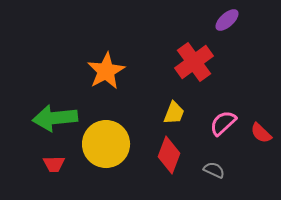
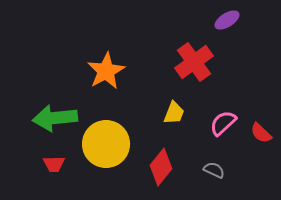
purple ellipse: rotated 10 degrees clockwise
red diamond: moved 8 px left, 12 px down; rotated 18 degrees clockwise
